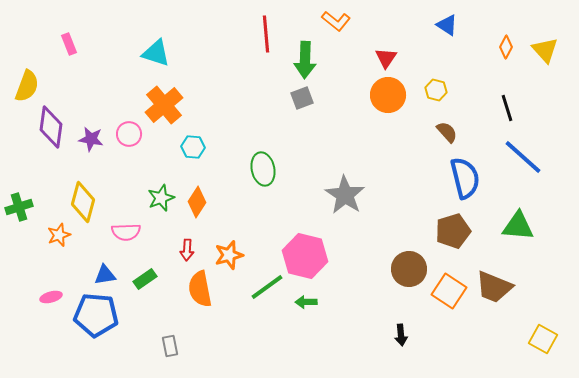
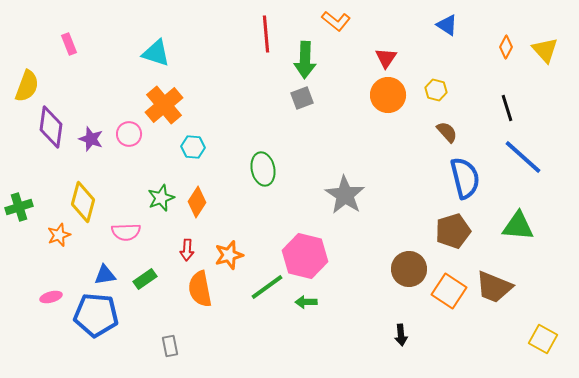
purple star at (91, 139): rotated 10 degrees clockwise
